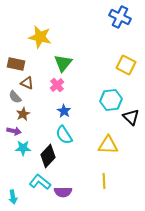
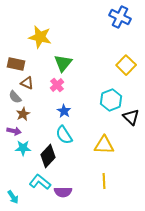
yellow square: rotated 18 degrees clockwise
cyan hexagon: rotated 15 degrees counterclockwise
yellow triangle: moved 4 px left
cyan arrow: rotated 24 degrees counterclockwise
